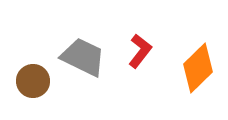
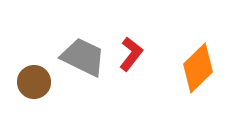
red L-shape: moved 9 px left, 3 px down
brown circle: moved 1 px right, 1 px down
